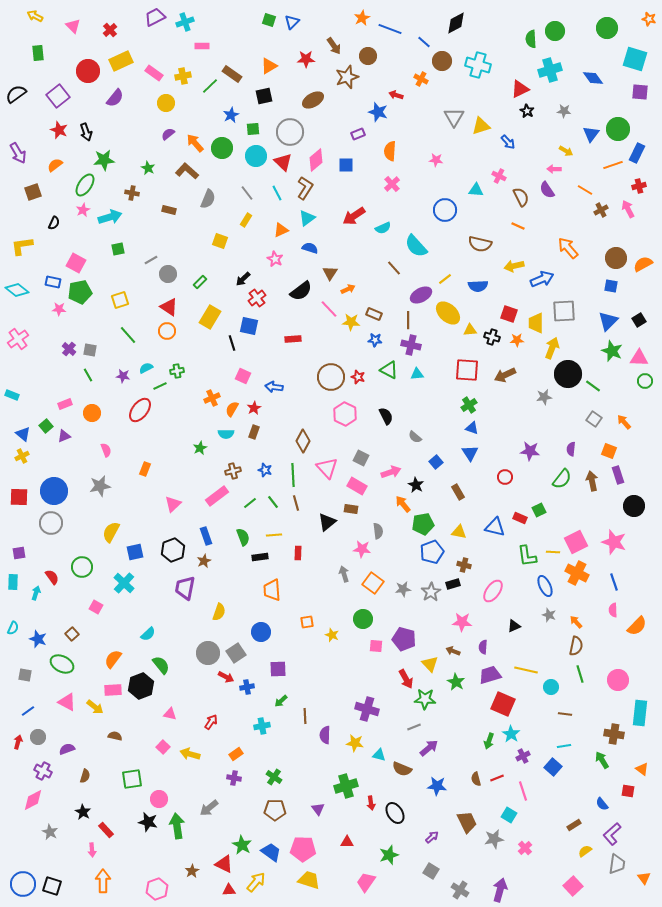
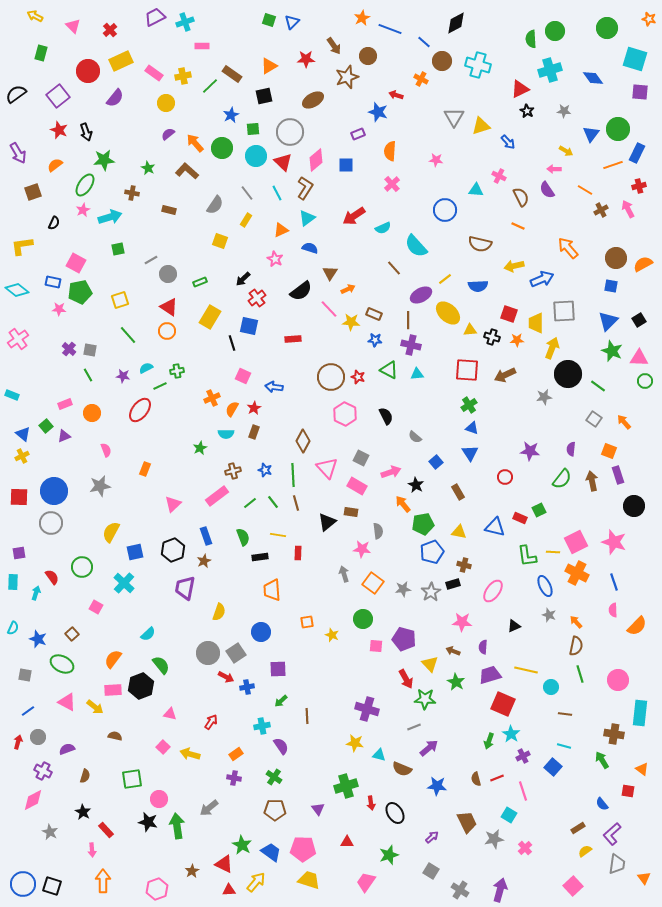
green rectangle at (38, 53): moved 3 px right; rotated 21 degrees clockwise
gray semicircle at (208, 199): moved 7 px right, 6 px down; rotated 12 degrees clockwise
green rectangle at (200, 282): rotated 24 degrees clockwise
green line at (593, 386): moved 5 px right
brown rectangle at (351, 509): moved 3 px down
yellow line at (274, 535): moved 4 px right; rotated 14 degrees clockwise
brown line at (305, 716): moved 2 px right
purple semicircle at (325, 735): moved 44 px left, 11 px down; rotated 144 degrees clockwise
cyan line at (564, 746): rotated 24 degrees clockwise
brown rectangle at (574, 825): moved 4 px right, 3 px down
